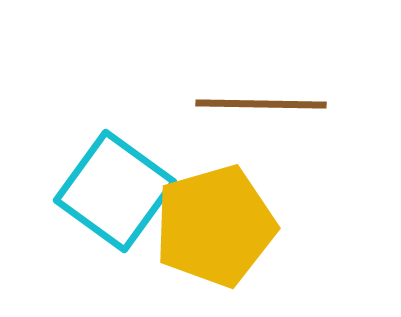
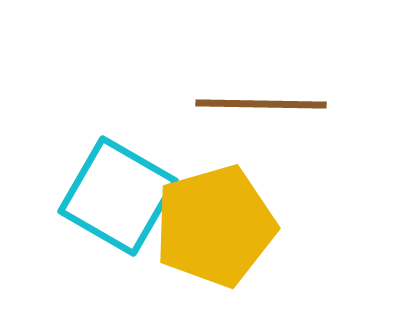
cyan square: moved 3 px right, 5 px down; rotated 6 degrees counterclockwise
